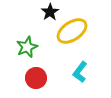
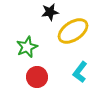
black star: rotated 24 degrees clockwise
yellow ellipse: moved 1 px right
red circle: moved 1 px right, 1 px up
